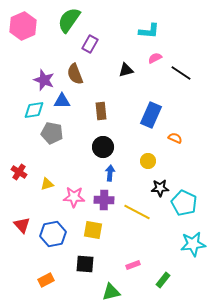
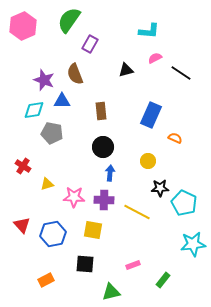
red cross: moved 4 px right, 6 px up
